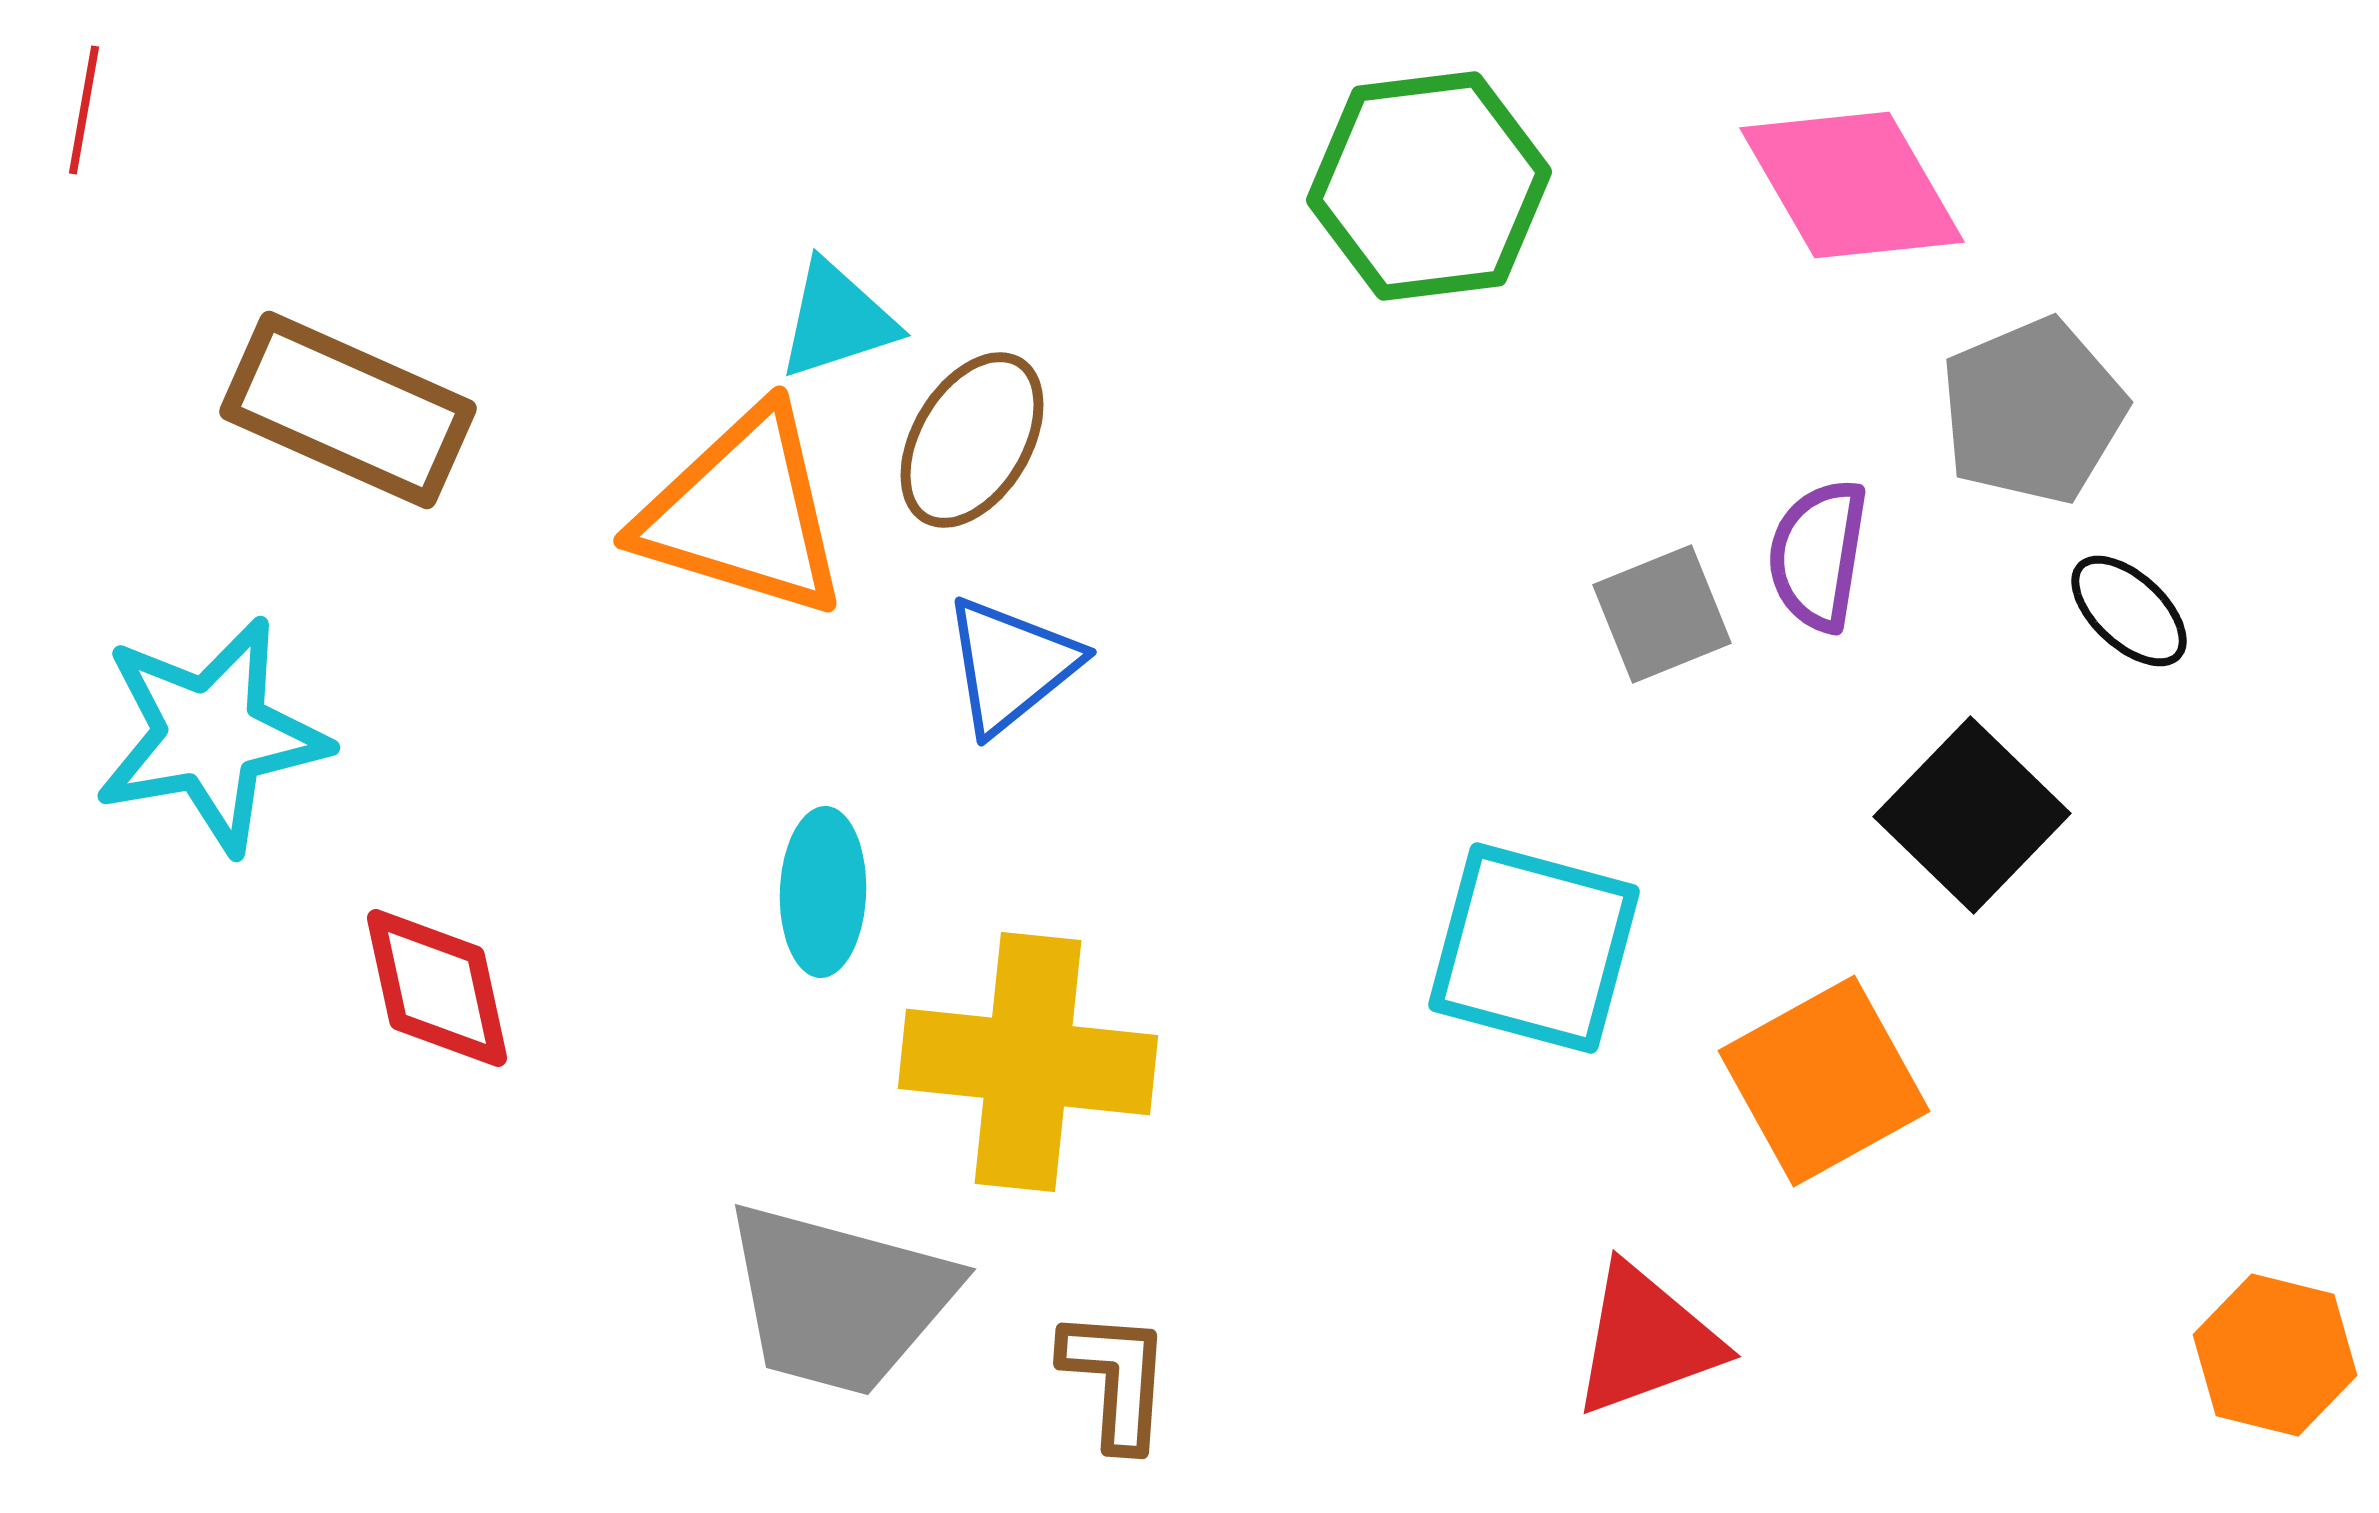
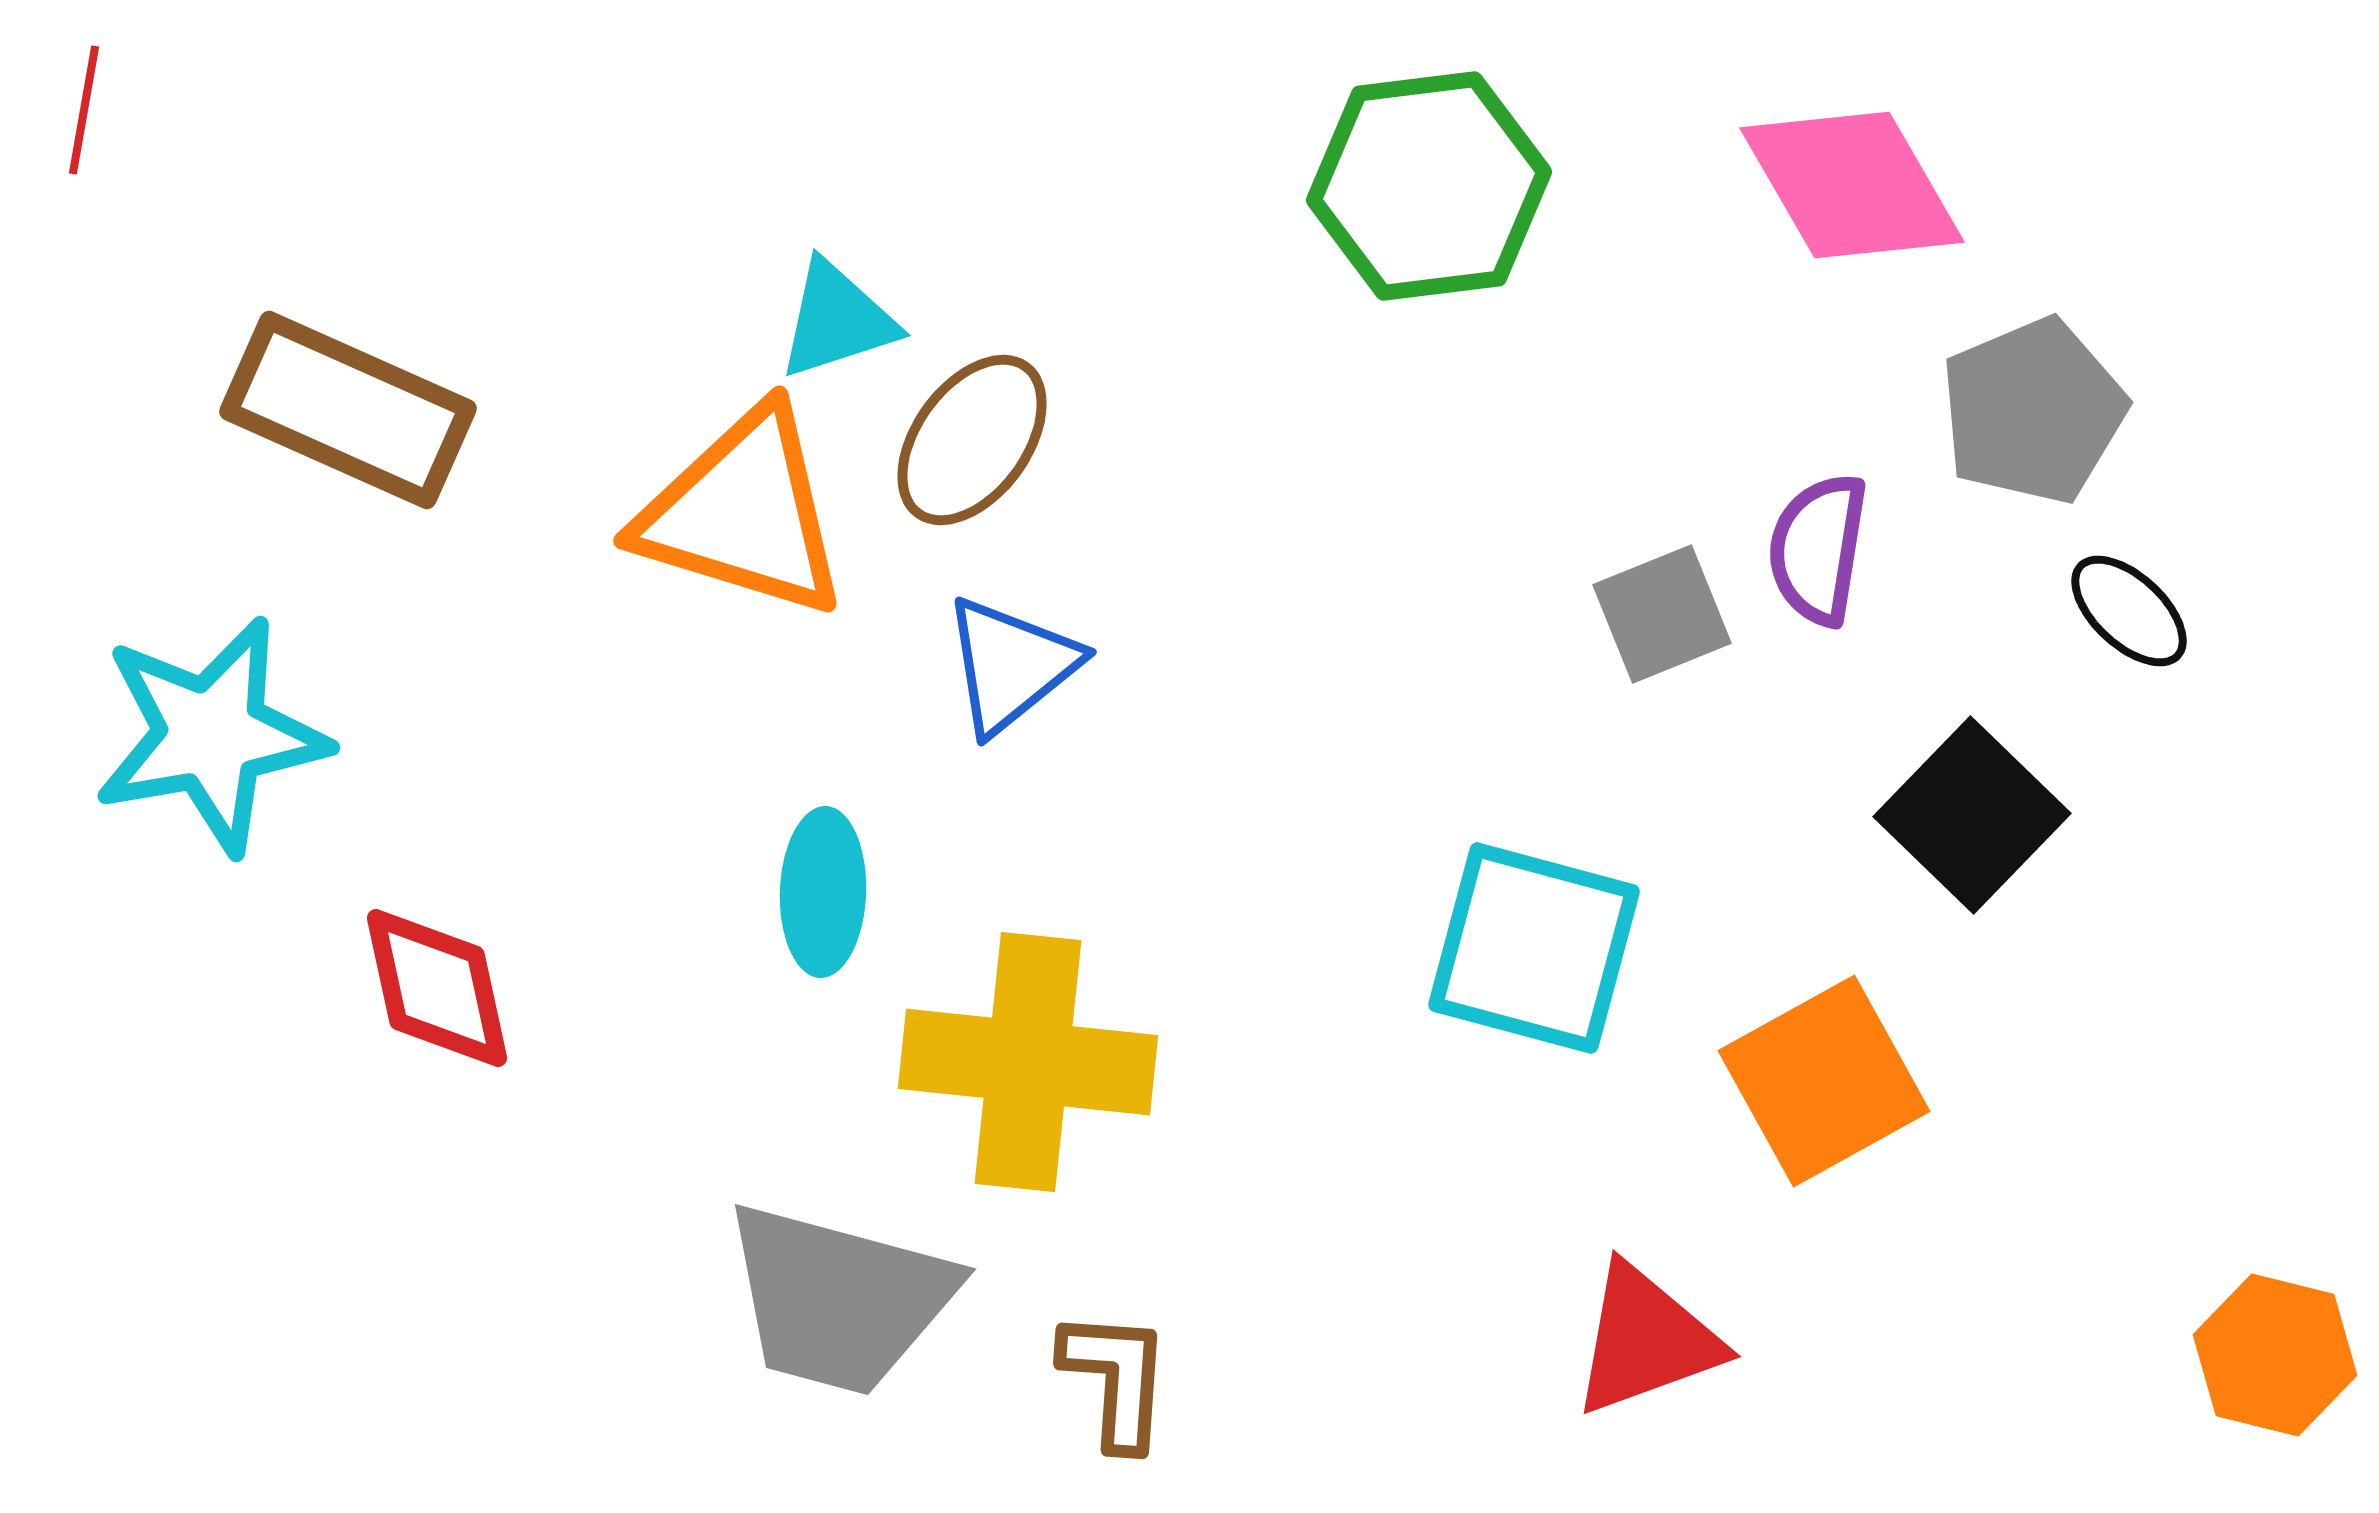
brown ellipse: rotated 5 degrees clockwise
purple semicircle: moved 6 px up
